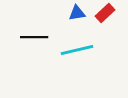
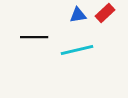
blue triangle: moved 1 px right, 2 px down
